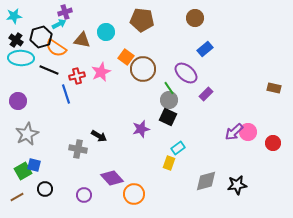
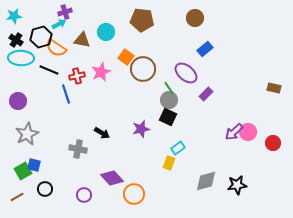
black arrow at (99, 136): moved 3 px right, 3 px up
